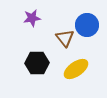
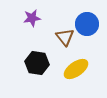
blue circle: moved 1 px up
brown triangle: moved 1 px up
black hexagon: rotated 10 degrees clockwise
